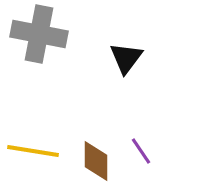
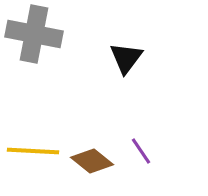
gray cross: moved 5 px left
yellow line: rotated 6 degrees counterclockwise
brown diamond: moved 4 px left; rotated 51 degrees counterclockwise
